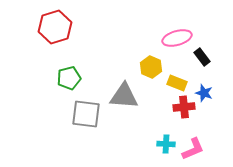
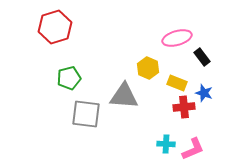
yellow hexagon: moved 3 px left, 1 px down
